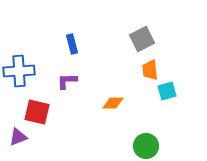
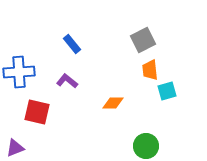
gray square: moved 1 px right, 1 px down
blue rectangle: rotated 24 degrees counterclockwise
blue cross: moved 1 px down
purple L-shape: rotated 40 degrees clockwise
purple triangle: moved 3 px left, 11 px down
